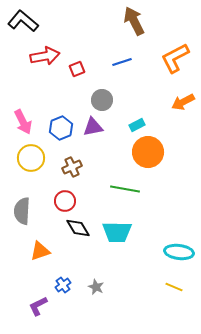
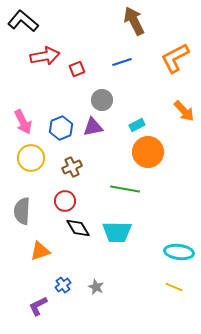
orange arrow: moved 1 px right, 9 px down; rotated 105 degrees counterclockwise
